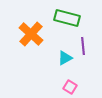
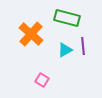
cyan triangle: moved 8 px up
pink square: moved 28 px left, 7 px up
